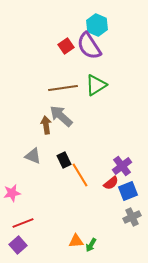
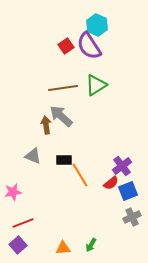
black rectangle: rotated 63 degrees counterclockwise
pink star: moved 1 px right, 1 px up
orange triangle: moved 13 px left, 7 px down
